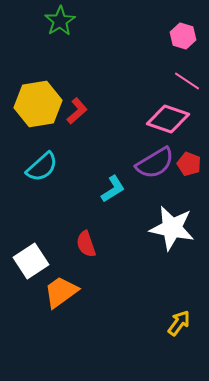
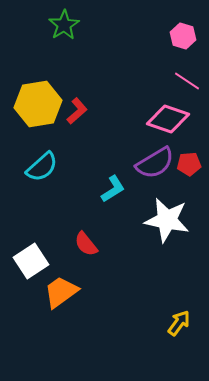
green star: moved 4 px right, 4 px down
red pentagon: rotated 25 degrees counterclockwise
white star: moved 5 px left, 8 px up
red semicircle: rotated 20 degrees counterclockwise
